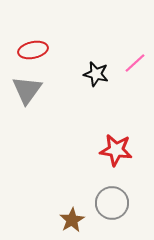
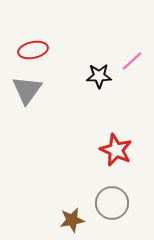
pink line: moved 3 px left, 2 px up
black star: moved 3 px right, 2 px down; rotated 15 degrees counterclockwise
red star: rotated 16 degrees clockwise
brown star: rotated 20 degrees clockwise
